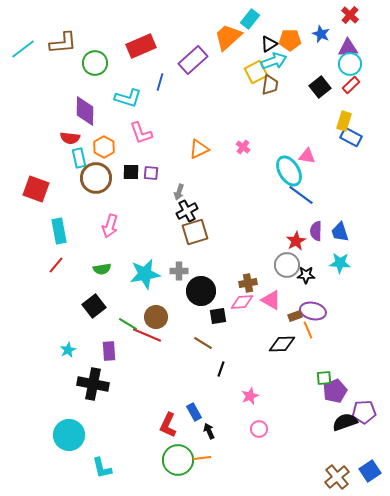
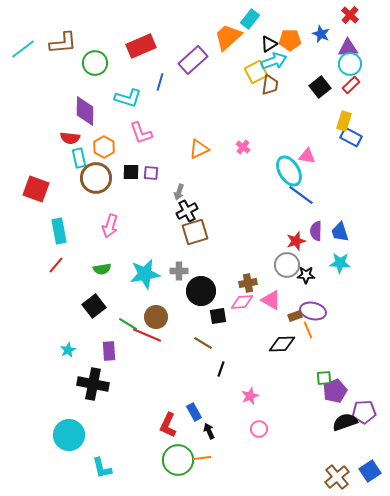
red star at (296, 241): rotated 12 degrees clockwise
